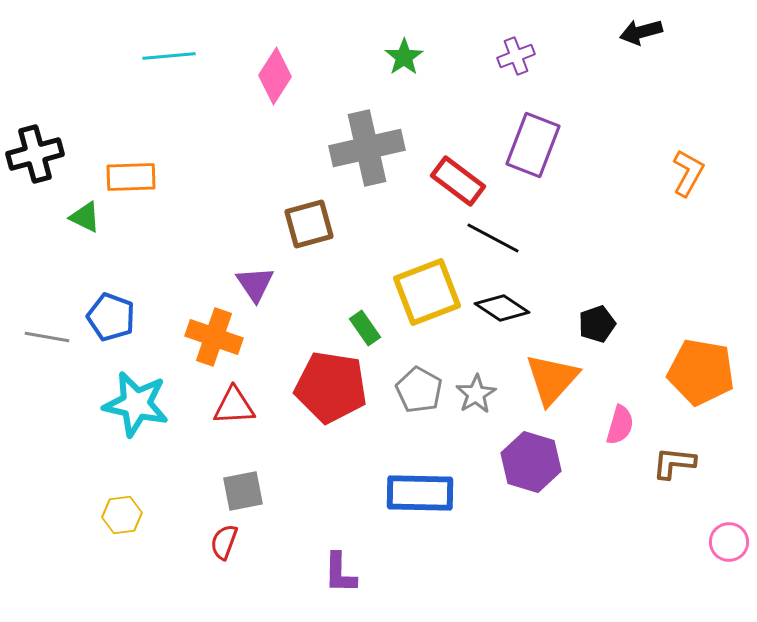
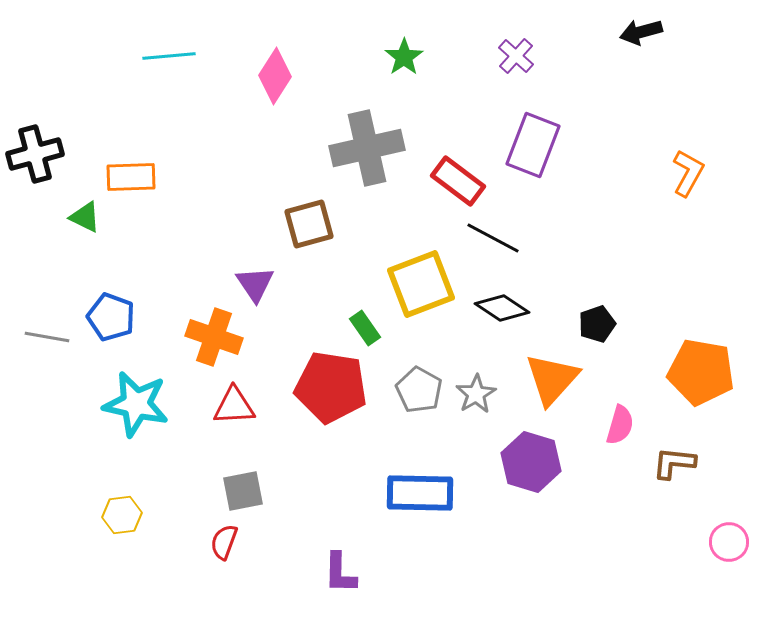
purple cross: rotated 27 degrees counterclockwise
yellow square: moved 6 px left, 8 px up
